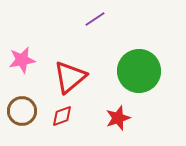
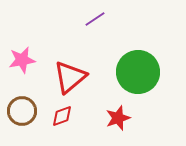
green circle: moved 1 px left, 1 px down
